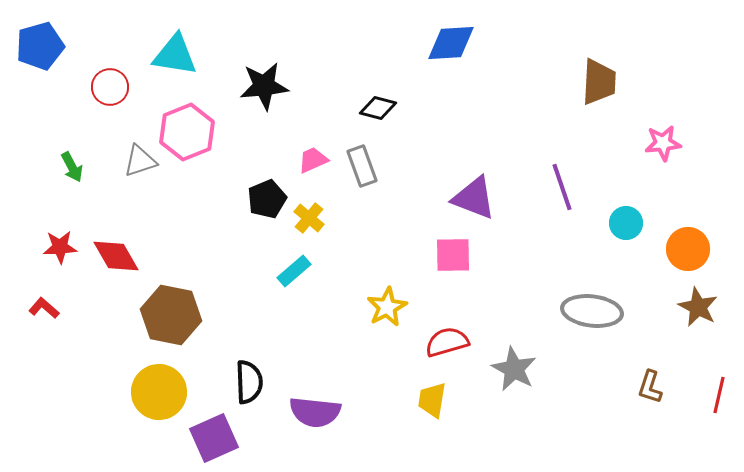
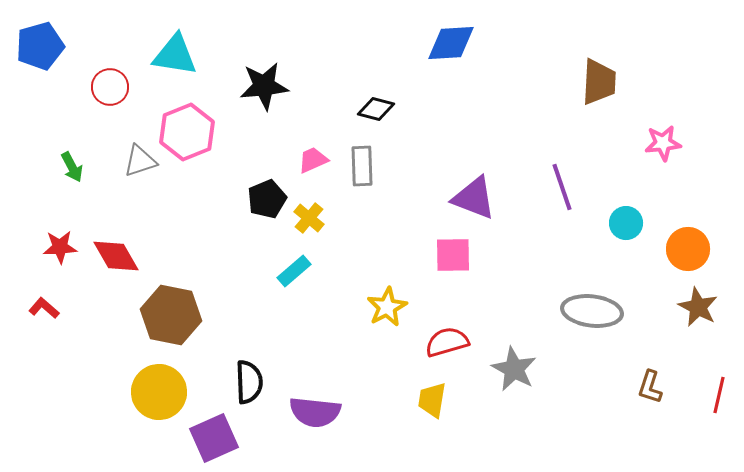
black diamond: moved 2 px left, 1 px down
gray rectangle: rotated 18 degrees clockwise
